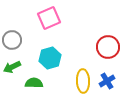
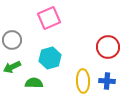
blue cross: rotated 35 degrees clockwise
